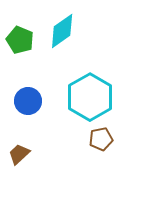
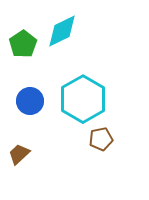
cyan diamond: rotated 9 degrees clockwise
green pentagon: moved 3 px right, 4 px down; rotated 16 degrees clockwise
cyan hexagon: moved 7 px left, 2 px down
blue circle: moved 2 px right
